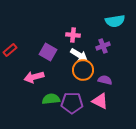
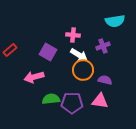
pink triangle: rotated 18 degrees counterclockwise
